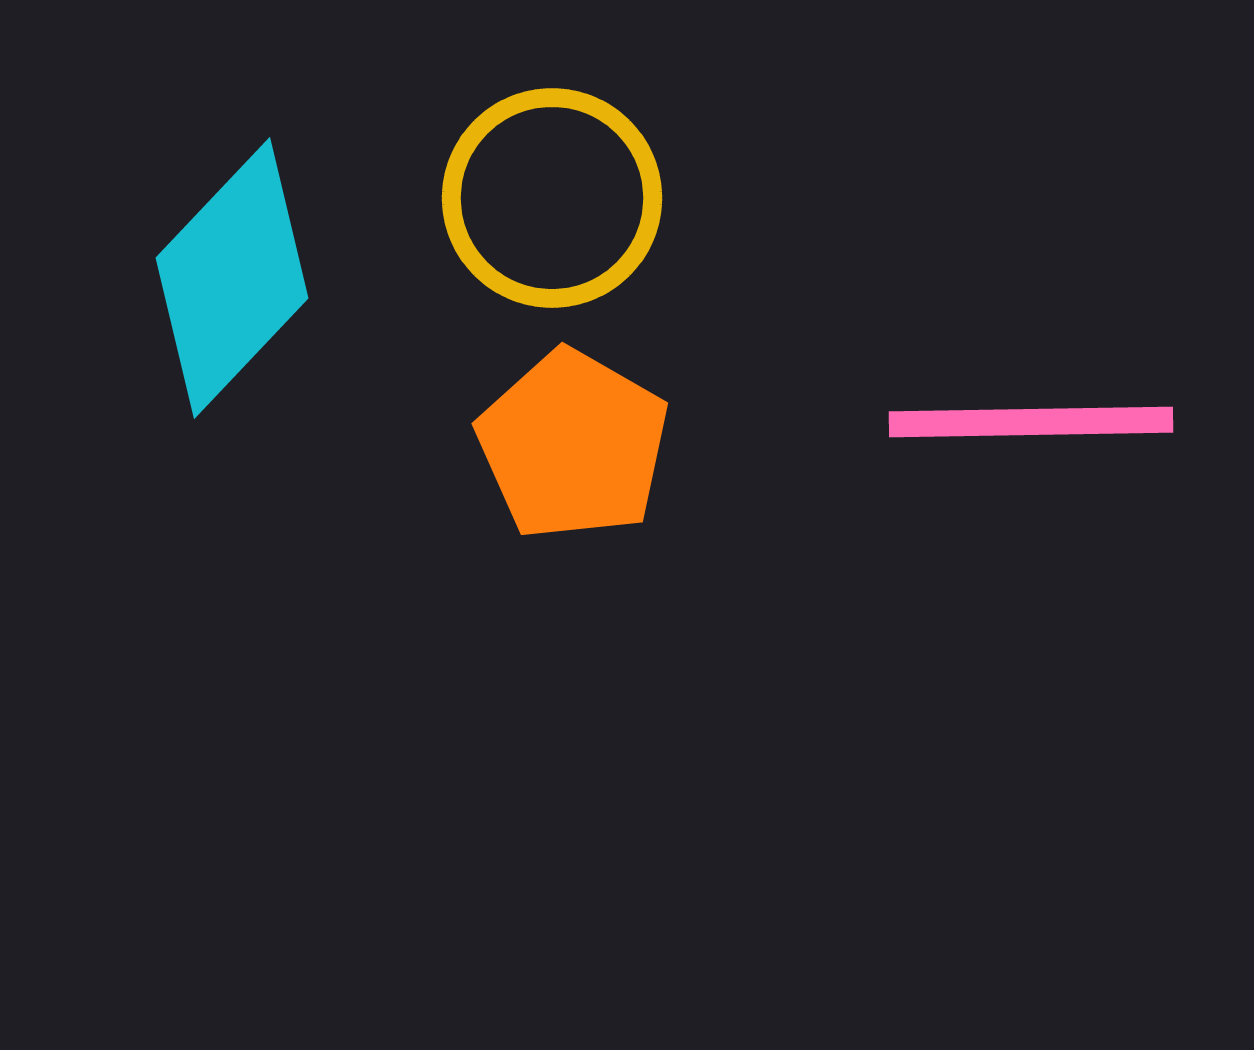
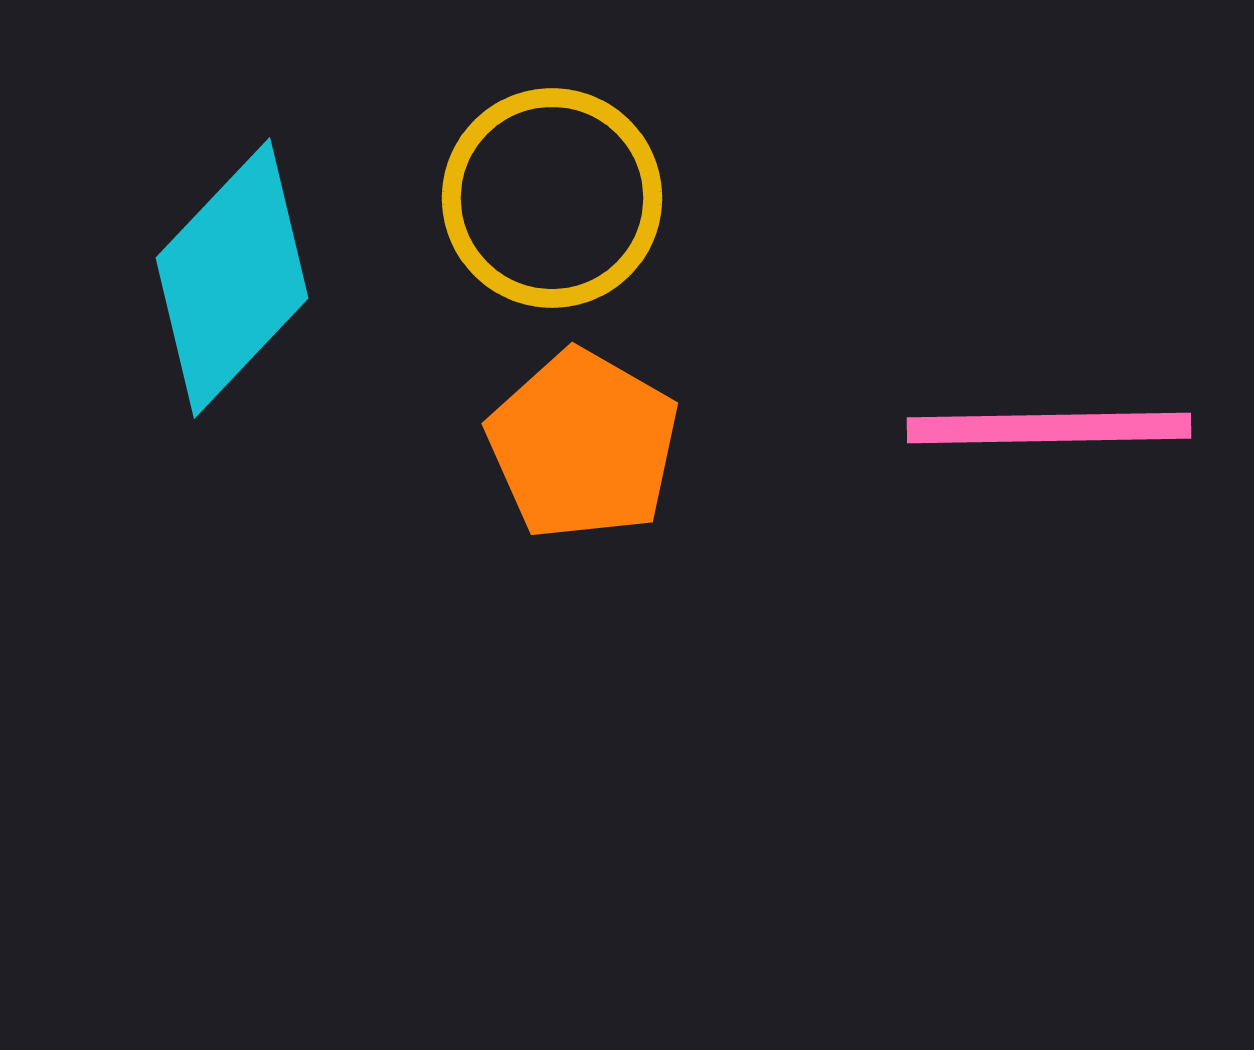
pink line: moved 18 px right, 6 px down
orange pentagon: moved 10 px right
